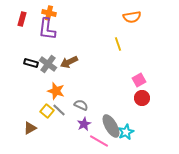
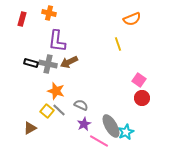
orange semicircle: moved 2 px down; rotated 12 degrees counterclockwise
purple L-shape: moved 10 px right, 12 px down
gray cross: rotated 24 degrees counterclockwise
pink square: rotated 24 degrees counterclockwise
